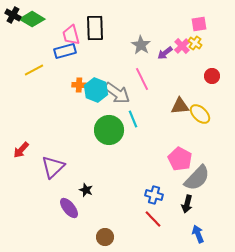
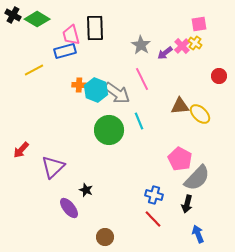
green diamond: moved 5 px right
red circle: moved 7 px right
cyan line: moved 6 px right, 2 px down
